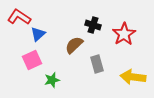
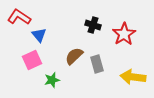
blue triangle: moved 1 px right, 1 px down; rotated 28 degrees counterclockwise
brown semicircle: moved 11 px down
